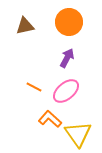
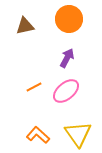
orange circle: moved 3 px up
orange line: rotated 56 degrees counterclockwise
orange L-shape: moved 12 px left, 16 px down
